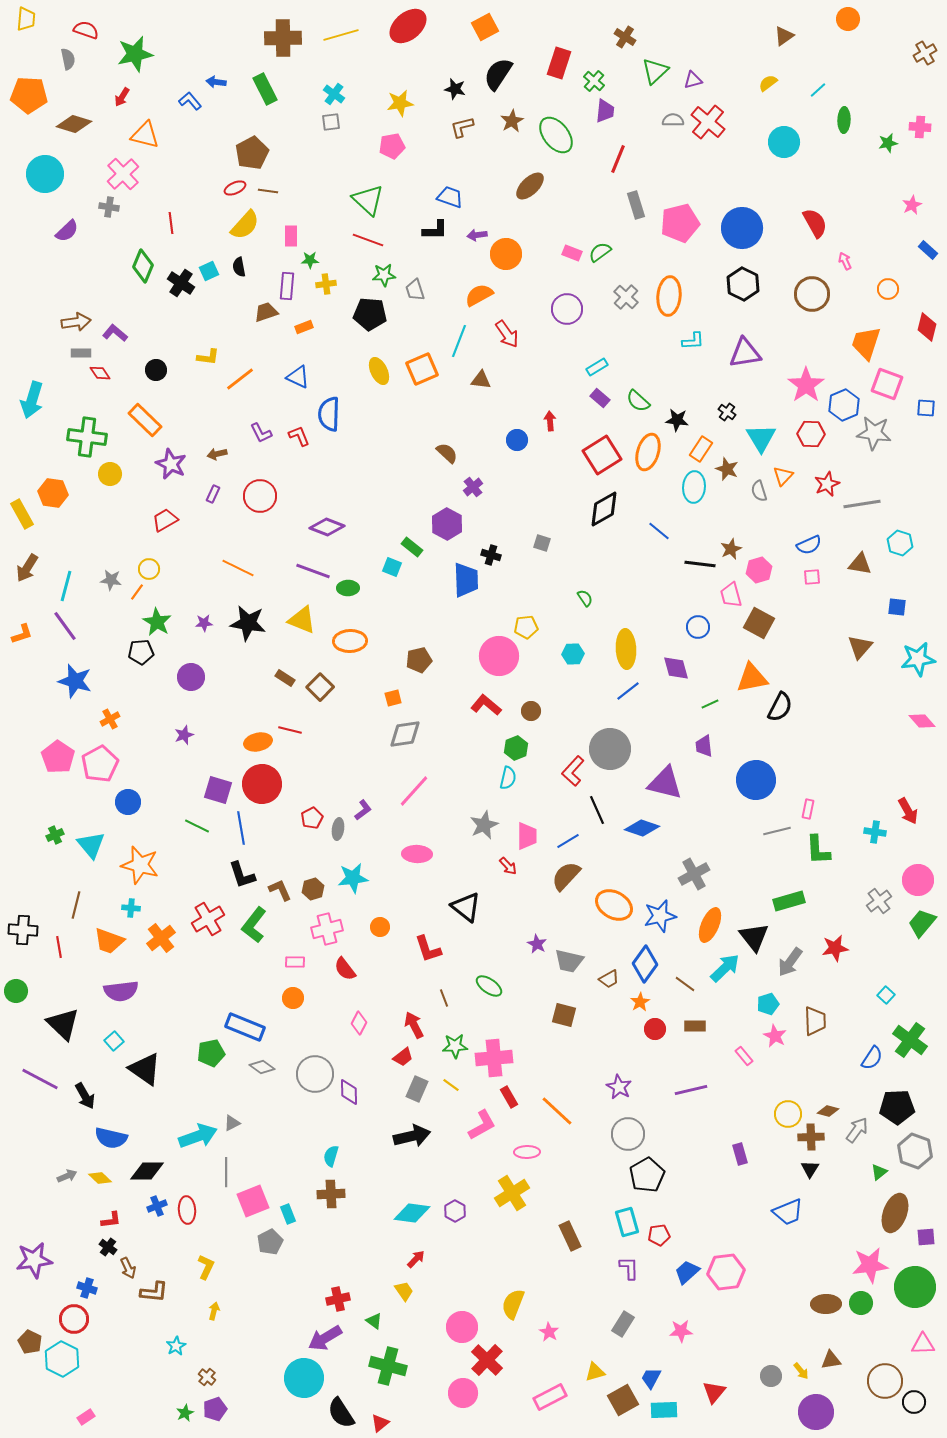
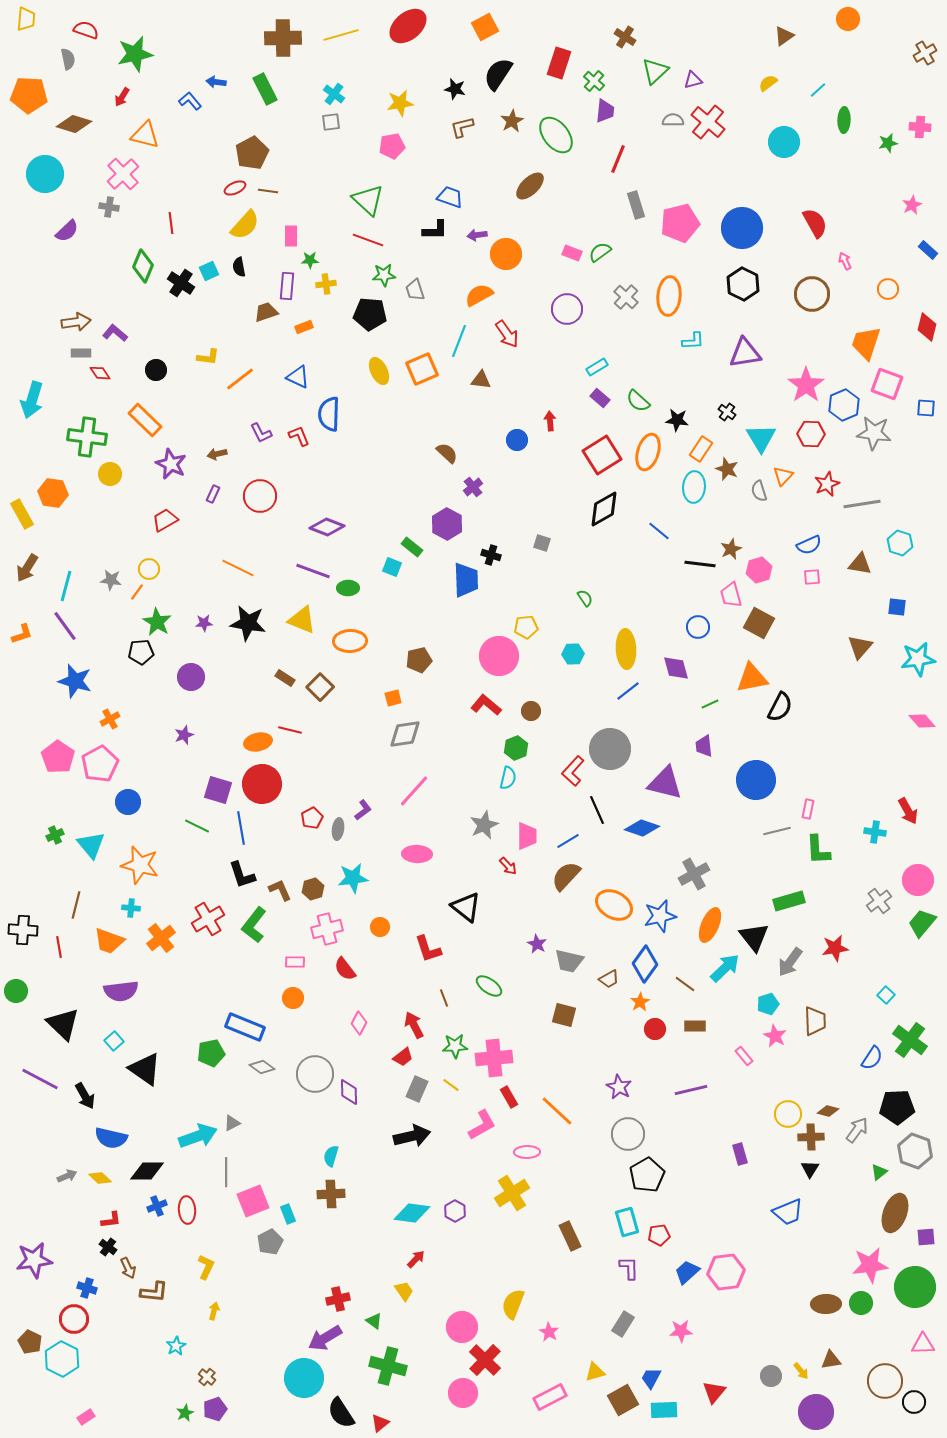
red cross at (487, 1360): moved 2 px left
